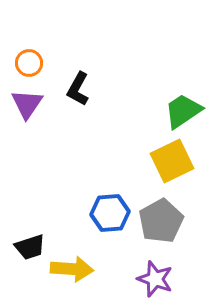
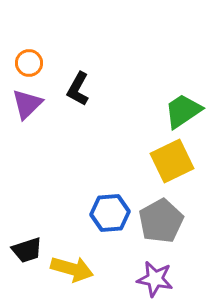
purple triangle: rotated 12 degrees clockwise
black trapezoid: moved 3 px left, 3 px down
yellow arrow: rotated 12 degrees clockwise
purple star: rotated 9 degrees counterclockwise
